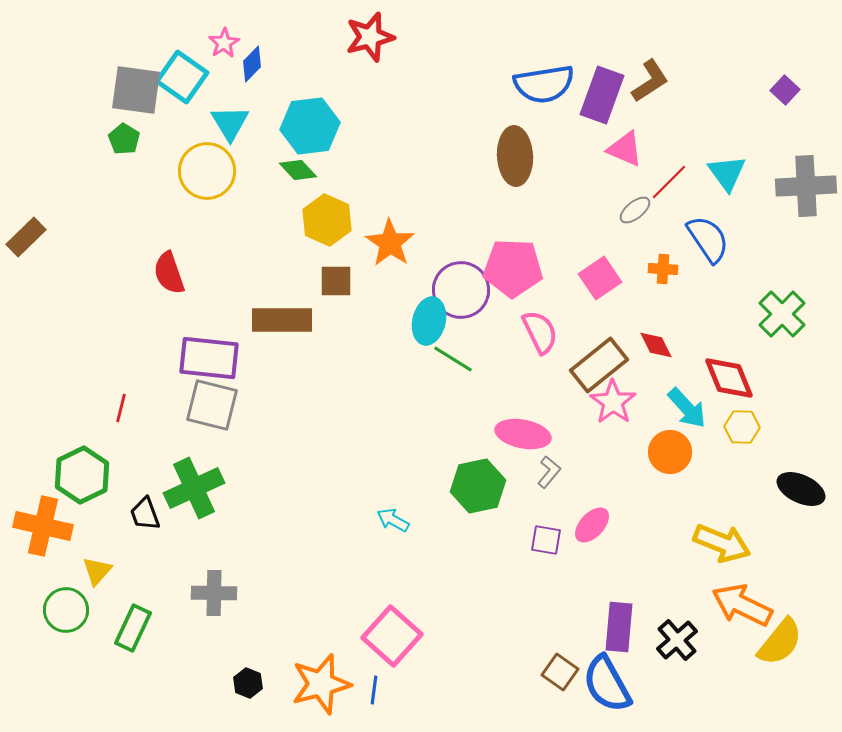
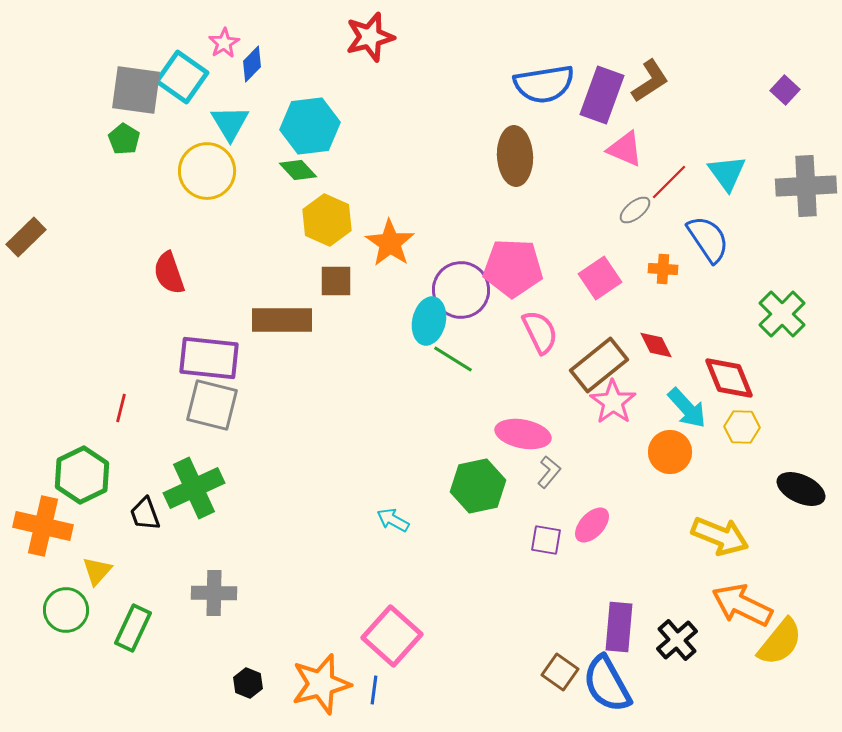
yellow arrow at (722, 543): moved 2 px left, 7 px up
